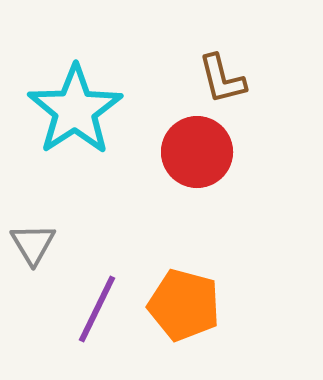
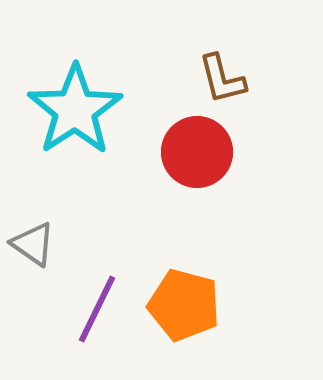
gray triangle: rotated 24 degrees counterclockwise
